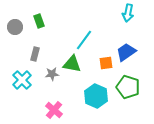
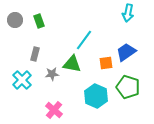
gray circle: moved 7 px up
